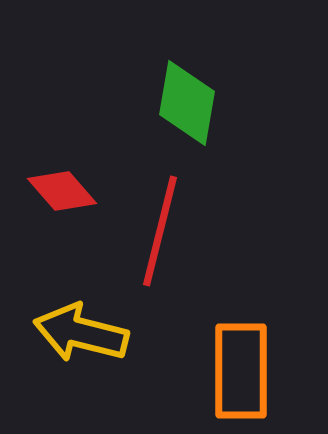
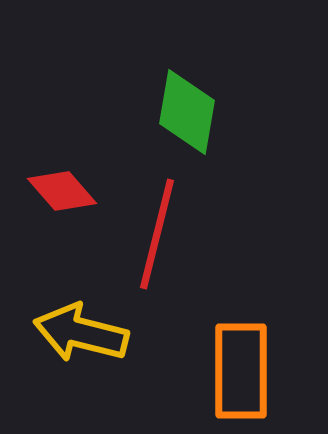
green diamond: moved 9 px down
red line: moved 3 px left, 3 px down
